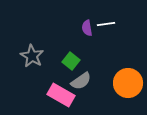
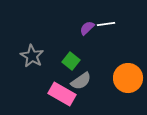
purple semicircle: rotated 56 degrees clockwise
orange circle: moved 5 px up
pink rectangle: moved 1 px right, 1 px up
